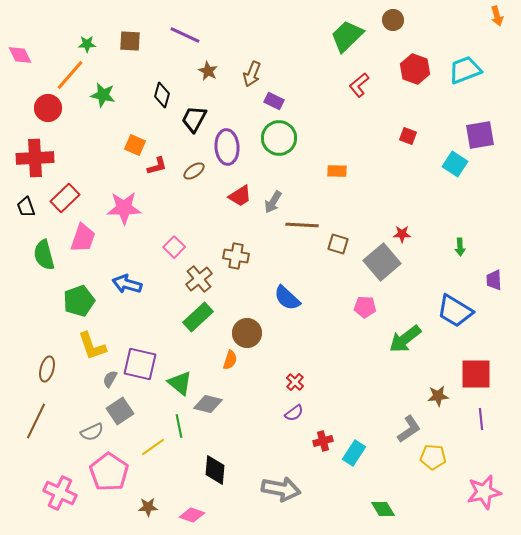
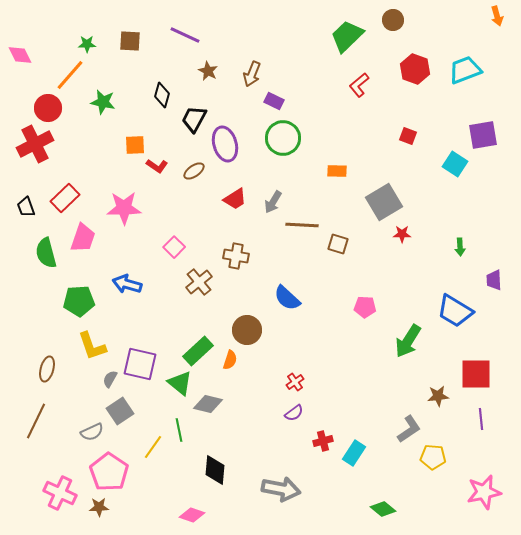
green star at (103, 95): moved 7 px down
purple square at (480, 135): moved 3 px right
green circle at (279, 138): moved 4 px right
orange square at (135, 145): rotated 25 degrees counterclockwise
purple ellipse at (227, 147): moved 2 px left, 3 px up; rotated 12 degrees counterclockwise
red cross at (35, 158): moved 14 px up; rotated 24 degrees counterclockwise
red L-shape at (157, 166): rotated 50 degrees clockwise
red trapezoid at (240, 196): moved 5 px left, 3 px down
green semicircle at (44, 255): moved 2 px right, 2 px up
gray square at (382, 262): moved 2 px right, 60 px up; rotated 9 degrees clockwise
brown cross at (199, 279): moved 3 px down
green pentagon at (79, 301): rotated 16 degrees clockwise
green rectangle at (198, 317): moved 34 px down
brown circle at (247, 333): moved 3 px up
green arrow at (405, 339): moved 3 px right, 2 px down; rotated 20 degrees counterclockwise
red cross at (295, 382): rotated 12 degrees clockwise
green line at (179, 426): moved 4 px down
yellow line at (153, 447): rotated 20 degrees counterclockwise
brown star at (148, 507): moved 49 px left
green diamond at (383, 509): rotated 20 degrees counterclockwise
